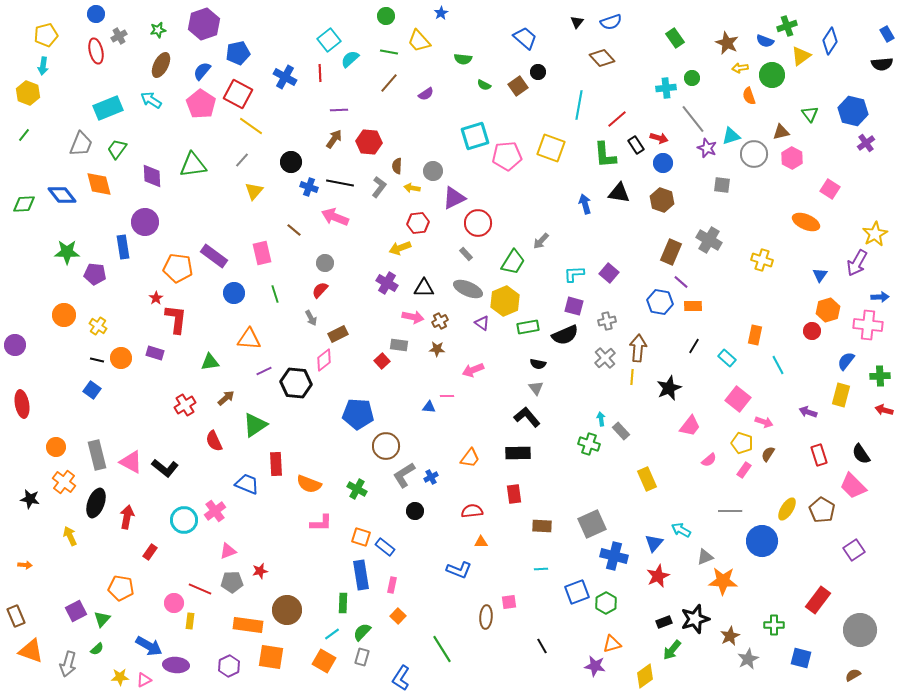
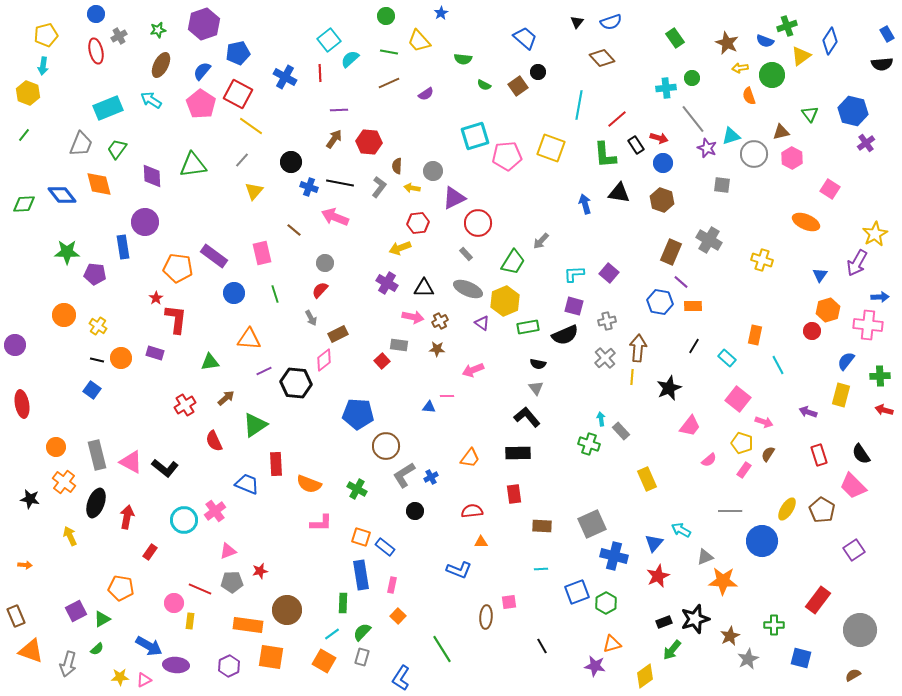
brown line at (389, 83): rotated 25 degrees clockwise
green triangle at (102, 619): rotated 18 degrees clockwise
